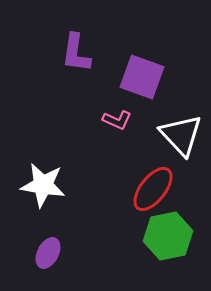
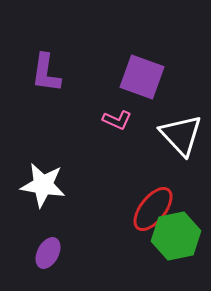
purple L-shape: moved 30 px left, 20 px down
red ellipse: moved 20 px down
green hexagon: moved 8 px right
